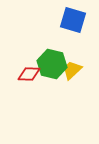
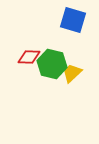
yellow trapezoid: moved 3 px down
red diamond: moved 17 px up
